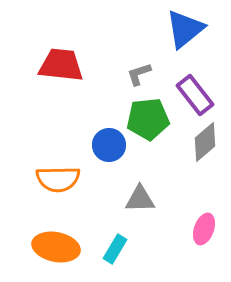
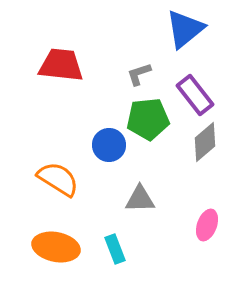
orange semicircle: rotated 147 degrees counterclockwise
pink ellipse: moved 3 px right, 4 px up
cyan rectangle: rotated 52 degrees counterclockwise
